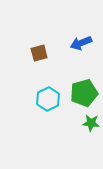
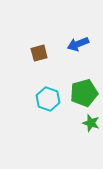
blue arrow: moved 3 px left, 1 px down
cyan hexagon: rotated 15 degrees counterclockwise
green star: rotated 12 degrees clockwise
